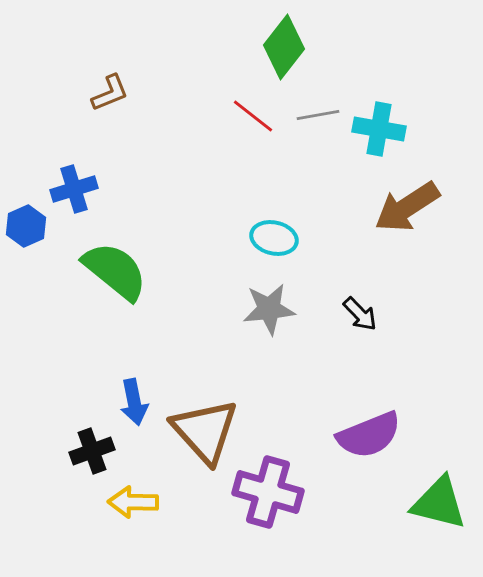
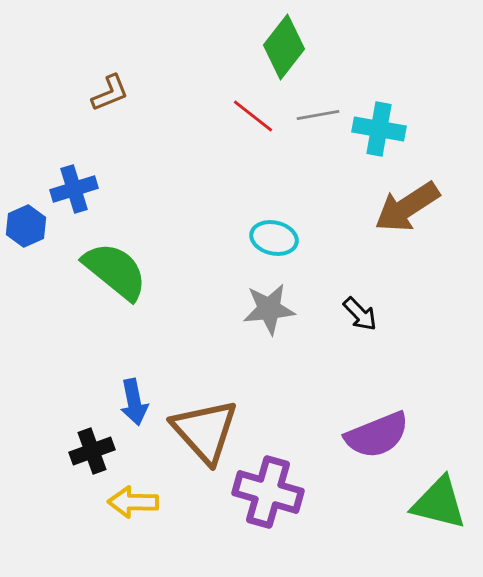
purple semicircle: moved 8 px right
